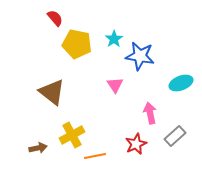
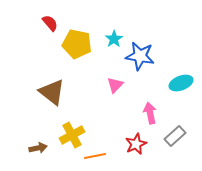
red semicircle: moved 5 px left, 5 px down
pink triangle: rotated 18 degrees clockwise
